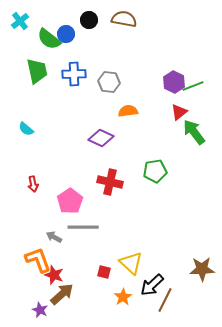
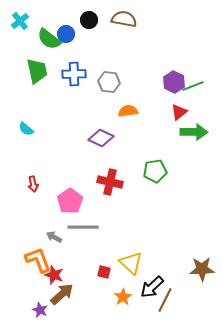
green arrow: rotated 128 degrees clockwise
black arrow: moved 2 px down
